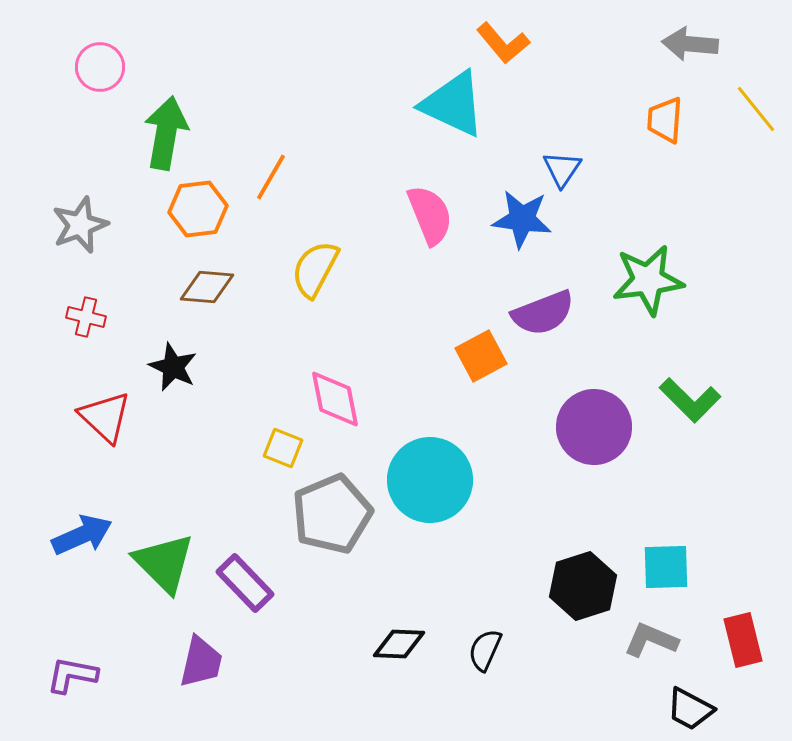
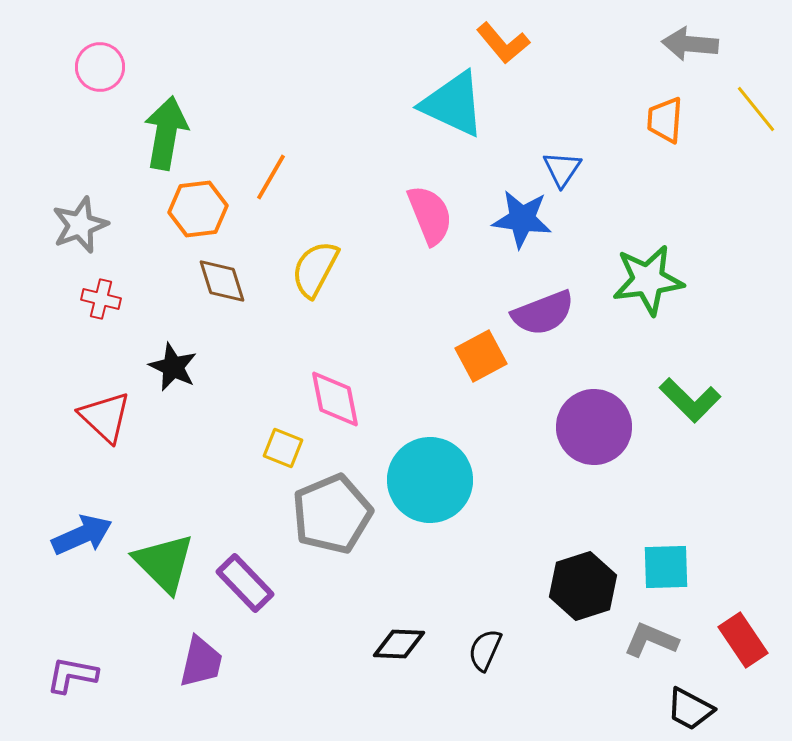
brown diamond: moved 15 px right, 6 px up; rotated 68 degrees clockwise
red cross: moved 15 px right, 18 px up
red rectangle: rotated 20 degrees counterclockwise
